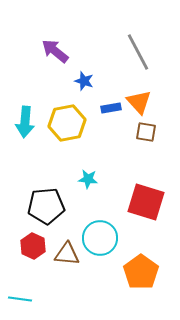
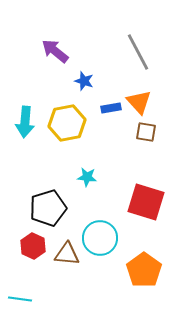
cyan star: moved 1 px left, 2 px up
black pentagon: moved 2 px right, 2 px down; rotated 12 degrees counterclockwise
orange pentagon: moved 3 px right, 2 px up
